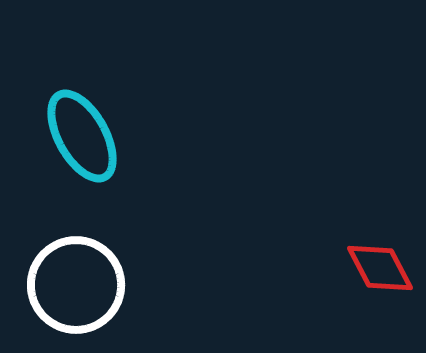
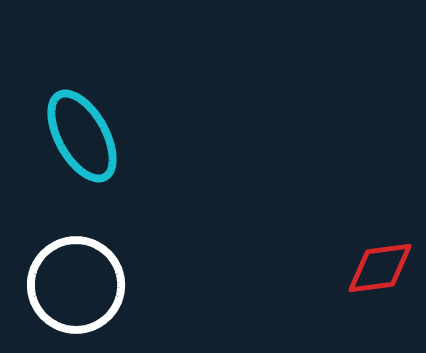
red diamond: rotated 70 degrees counterclockwise
